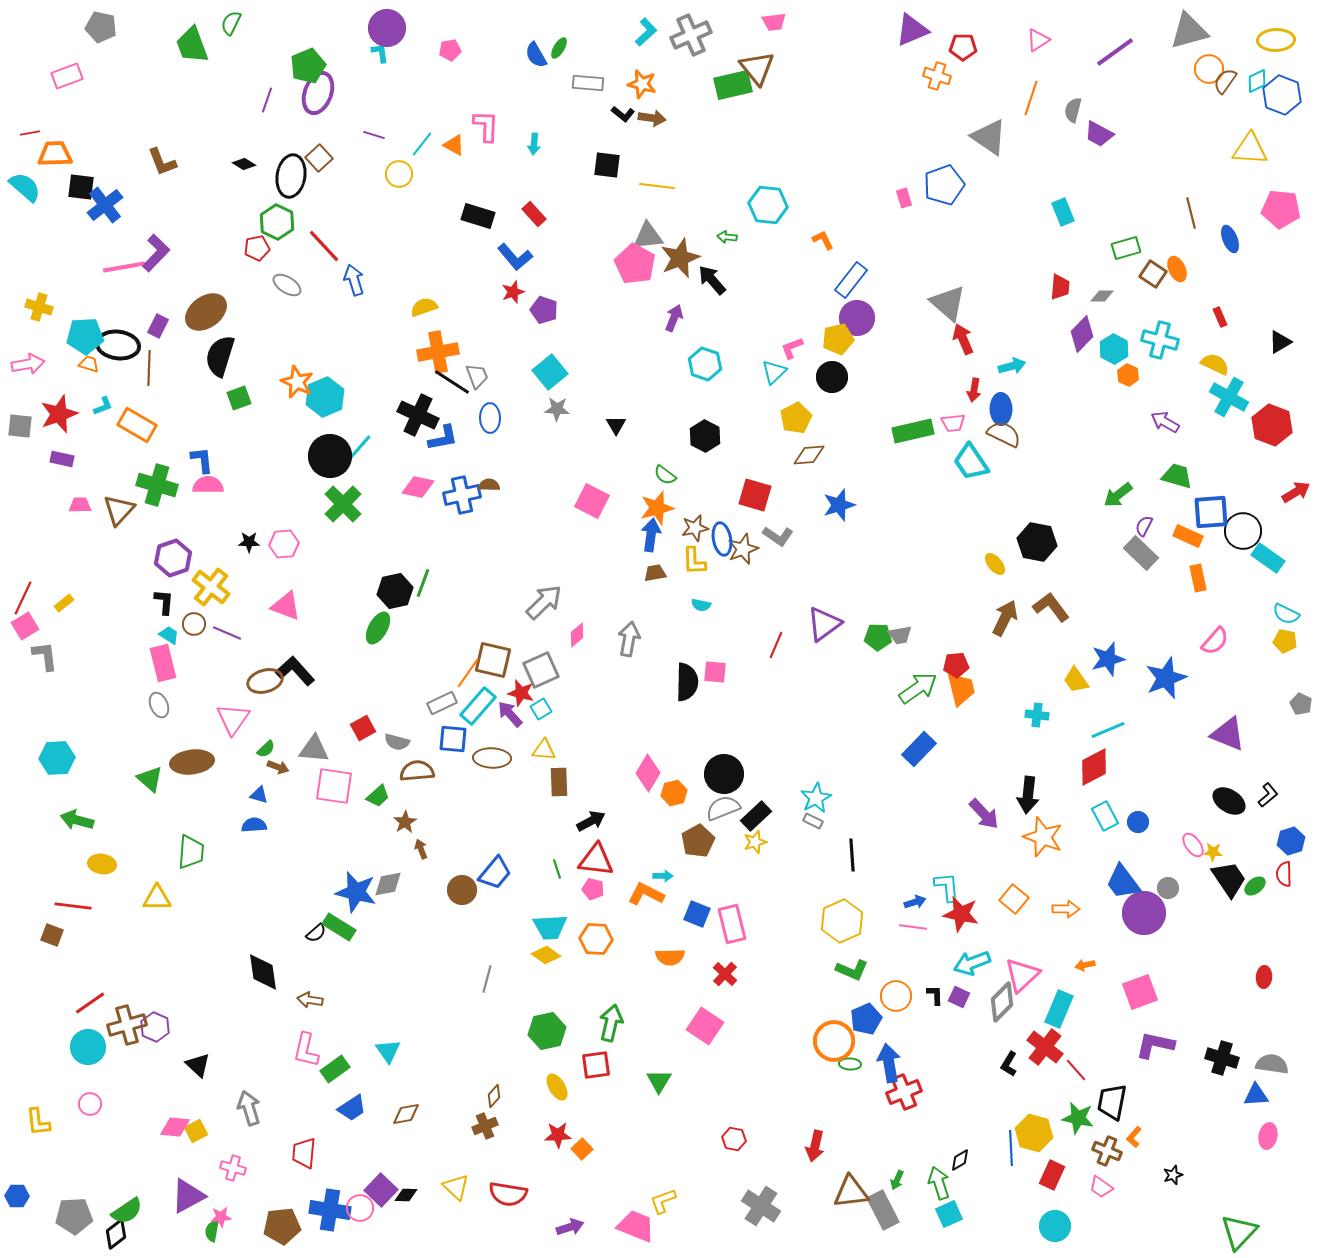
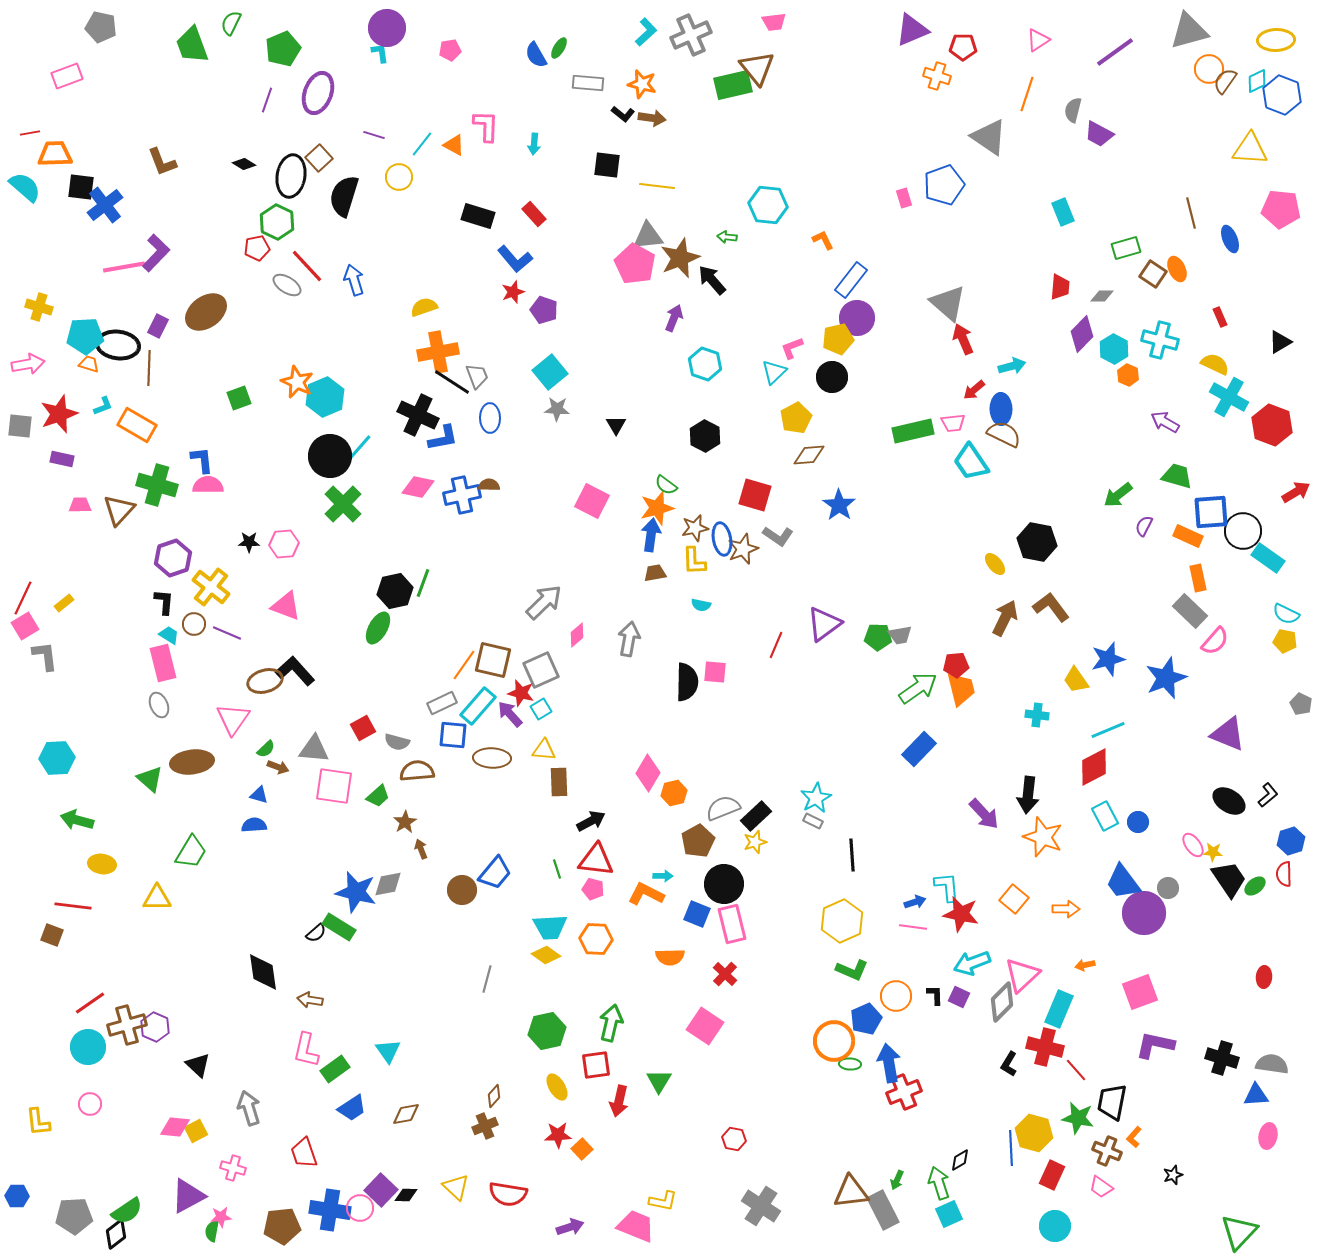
green pentagon at (308, 66): moved 25 px left, 17 px up
orange line at (1031, 98): moved 4 px left, 4 px up
yellow circle at (399, 174): moved 3 px down
red line at (324, 246): moved 17 px left, 20 px down
blue L-shape at (515, 257): moved 2 px down
black semicircle at (220, 356): moved 124 px right, 160 px up
red arrow at (974, 390): rotated 40 degrees clockwise
green semicircle at (665, 475): moved 1 px right, 10 px down
blue star at (839, 505): rotated 20 degrees counterclockwise
gray rectangle at (1141, 553): moved 49 px right, 58 px down
orange line at (468, 673): moved 4 px left, 8 px up
blue square at (453, 739): moved 4 px up
black circle at (724, 774): moved 110 px down
green trapezoid at (191, 852): rotated 27 degrees clockwise
red cross at (1045, 1047): rotated 24 degrees counterclockwise
red arrow at (815, 1146): moved 196 px left, 45 px up
red trapezoid at (304, 1153): rotated 24 degrees counterclockwise
yellow L-shape at (663, 1201): rotated 148 degrees counterclockwise
